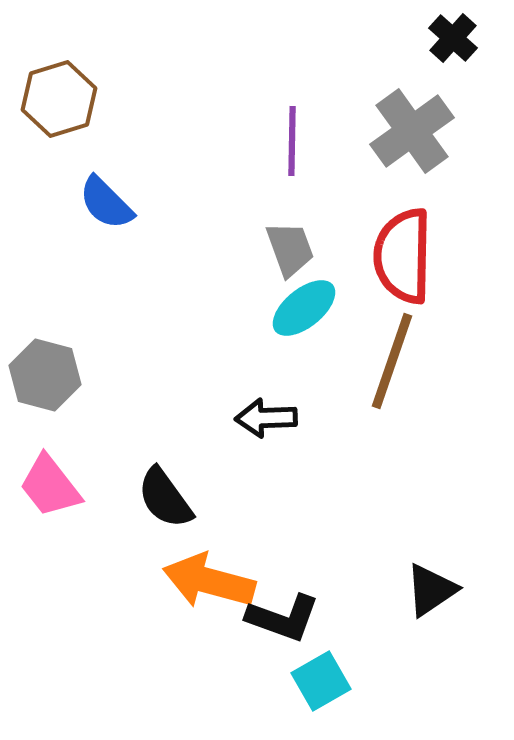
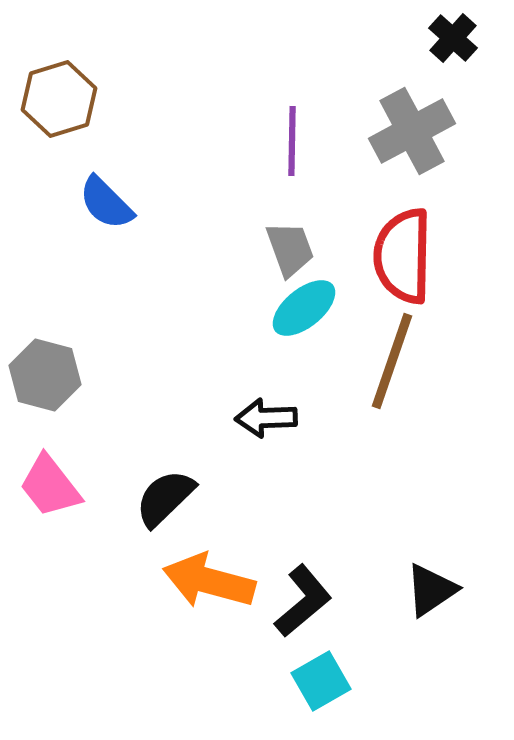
gray cross: rotated 8 degrees clockwise
black semicircle: rotated 82 degrees clockwise
black L-shape: moved 20 px right, 17 px up; rotated 60 degrees counterclockwise
